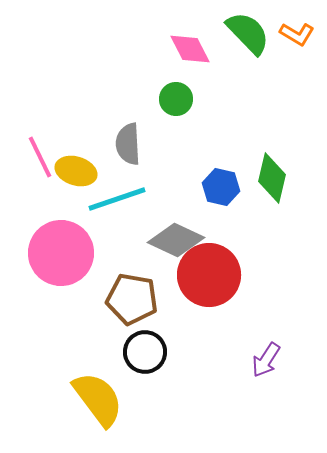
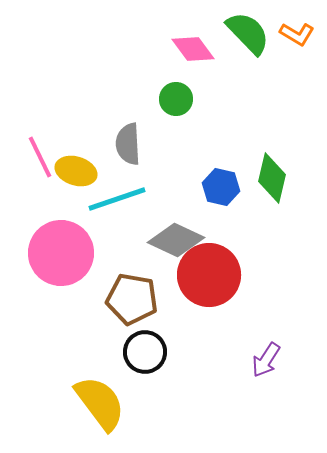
pink diamond: moved 3 px right; rotated 9 degrees counterclockwise
yellow semicircle: moved 2 px right, 4 px down
